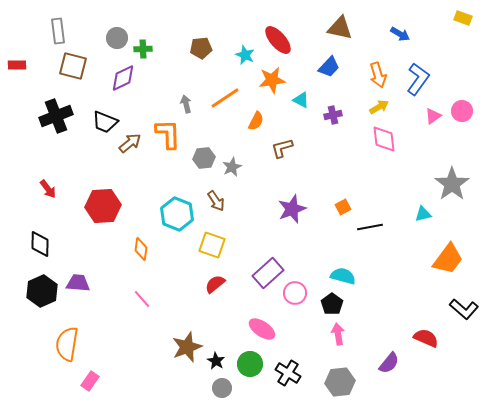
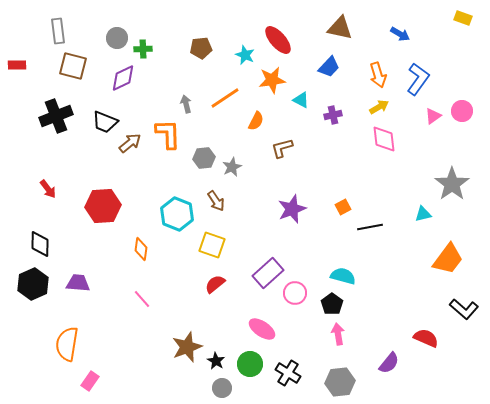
black hexagon at (42, 291): moved 9 px left, 7 px up
